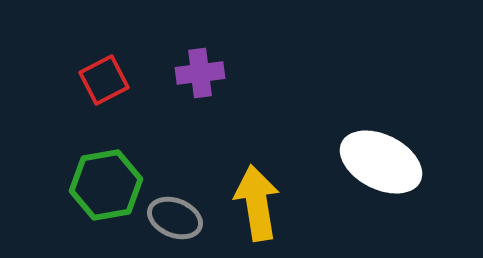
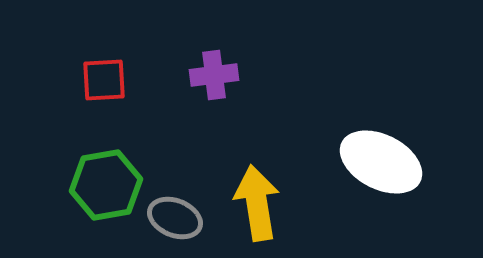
purple cross: moved 14 px right, 2 px down
red square: rotated 24 degrees clockwise
